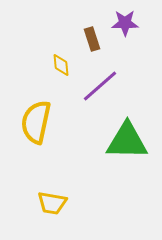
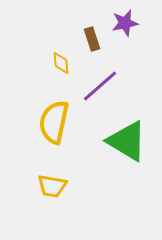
purple star: rotated 12 degrees counterclockwise
yellow diamond: moved 2 px up
yellow semicircle: moved 18 px right
green triangle: rotated 30 degrees clockwise
yellow trapezoid: moved 17 px up
